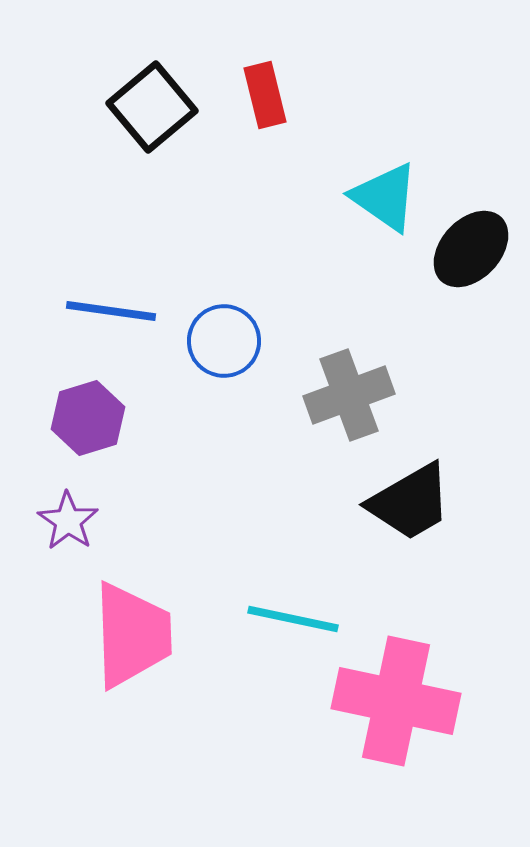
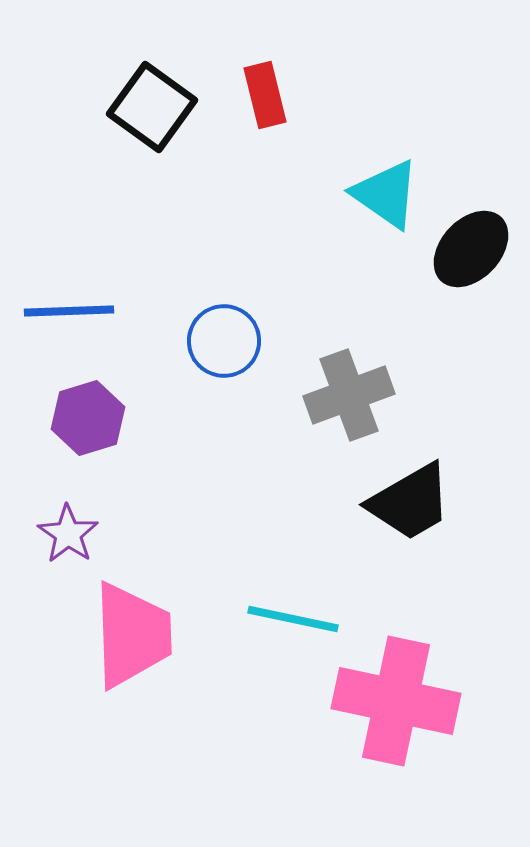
black square: rotated 14 degrees counterclockwise
cyan triangle: moved 1 px right, 3 px up
blue line: moved 42 px left; rotated 10 degrees counterclockwise
purple star: moved 13 px down
